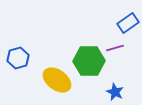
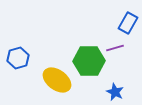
blue rectangle: rotated 25 degrees counterclockwise
